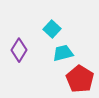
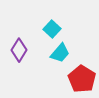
cyan trapezoid: moved 3 px left; rotated 145 degrees clockwise
red pentagon: moved 2 px right
